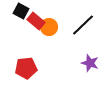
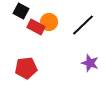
red rectangle: moved 6 px down; rotated 12 degrees counterclockwise
orange circle: moved 5 px up
